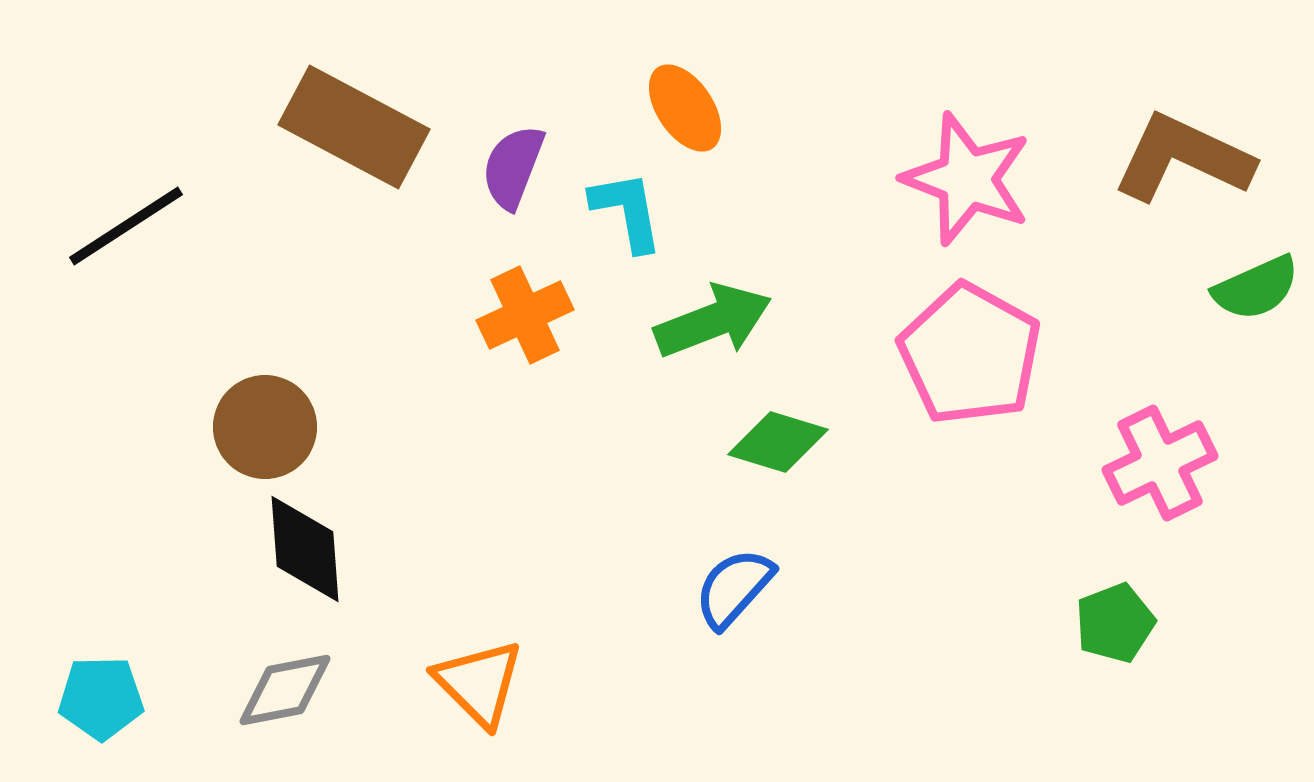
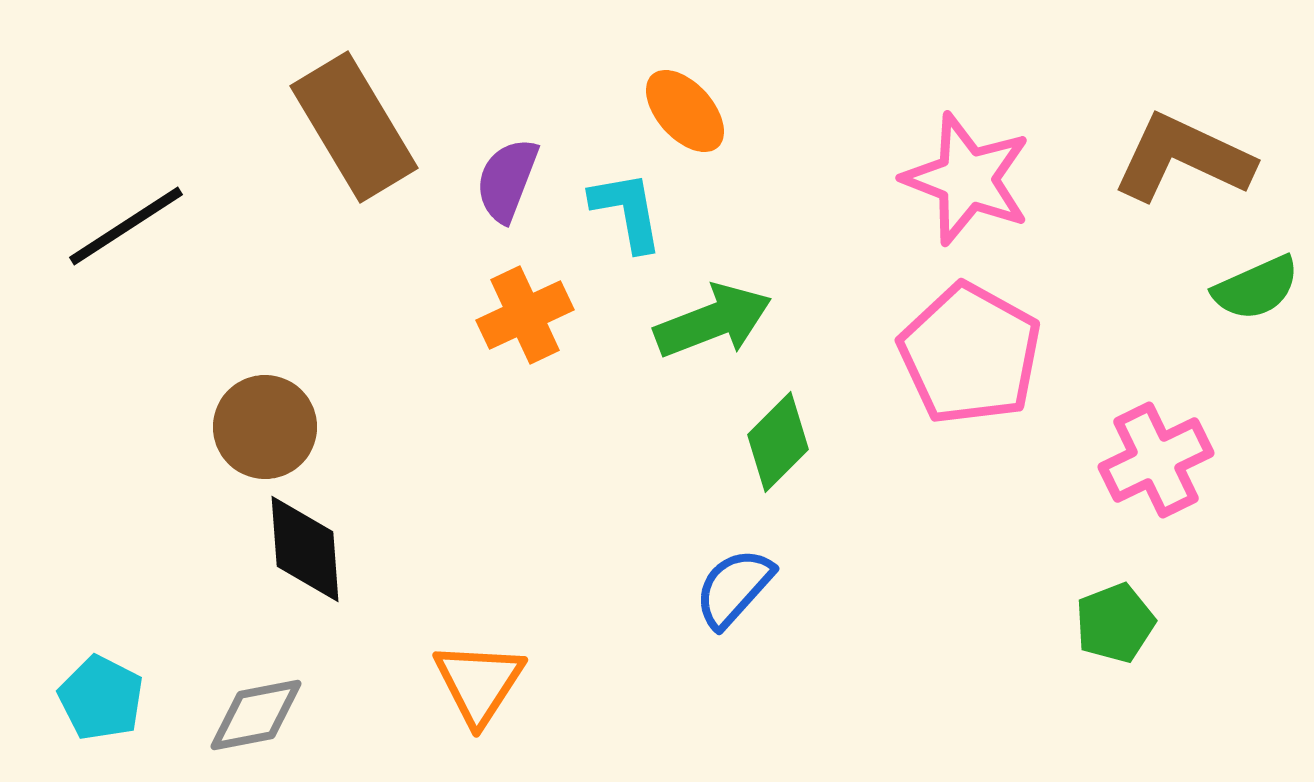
orange ellipse: moved 3 px down; rotated 8 degrees counterclockwise
brown rectangle: rotated 31 degrees clockwise
purple semicircle: moved 6 px left, 13 px down
green diamond: rotated 62 degrees counterclockwise
pink cross: moved 4 px left, 3 px up
orange triangle: rotated 18 degrees clockwise
gray diamond: moved 29 px left, 25 px down
cyan pentagon: rotated 28 degrees clockwise
